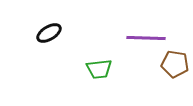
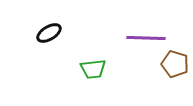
brown pentagon: rotated 8 degrees clockwise
green trapezoid: moved 6 px left
